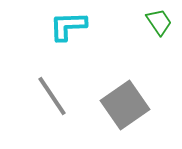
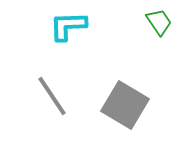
gray square: rotated 24 degrees counterclockwise
